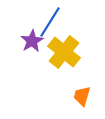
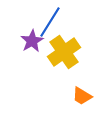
yellow cross: rotated 16 degrees clockwise
orange trapezoid: rotated 75 degrees counterclockwise
